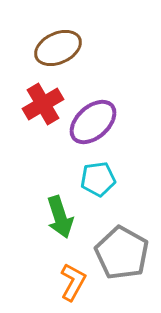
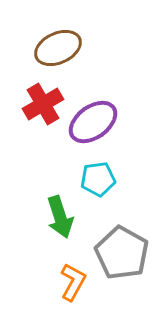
purple ellipse: rotated 6 degrees clockwise
